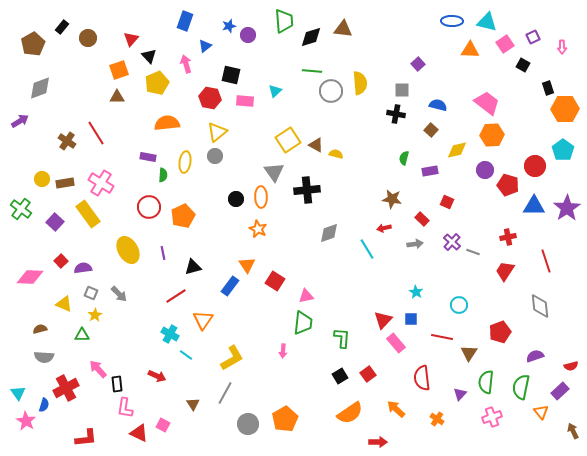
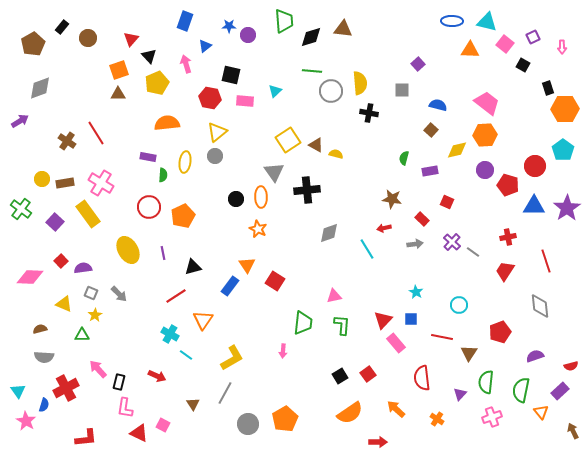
blue star at (229, 26): rotated 16 degrees clockwise
pink square at (505, 44): rotated 18 degrees counterclockwise
brown triangle at (117, 97): moved 1 px right, 3 px up
black cross at (396, 114): moved 27 px left, 1 px up
orange hexagon at (492, 135): moved 7 px left
gray line at (473, 252): rotated 16 degrees clockwise
pink triangle at (306, 296): moved 28 px right
green L-shape at (342, 338): moved 13 px up
black rectangle at (117, 384): moved 2 px right, 2 px up; rotated 21 degrees clockwise
green semicircle at (521, 387): moved 3 px down
cyan triangle at (18, 393): moved 2 px up
